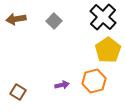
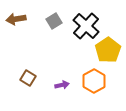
black cross: moved 17 px left, 9 px down
gray square: rotated 14 degrees clockwise
orange hexagon: rotated 15 degrees counterclockwise
brown square: moved 10 px right, 14 px up
